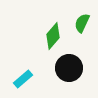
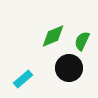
green semicircle: moved 18 px down
green diamond: rotated 28 degrees clockwise
